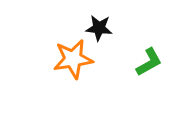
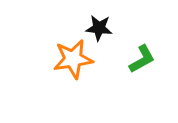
green L-shape: moved 7 px left, 3 px up
